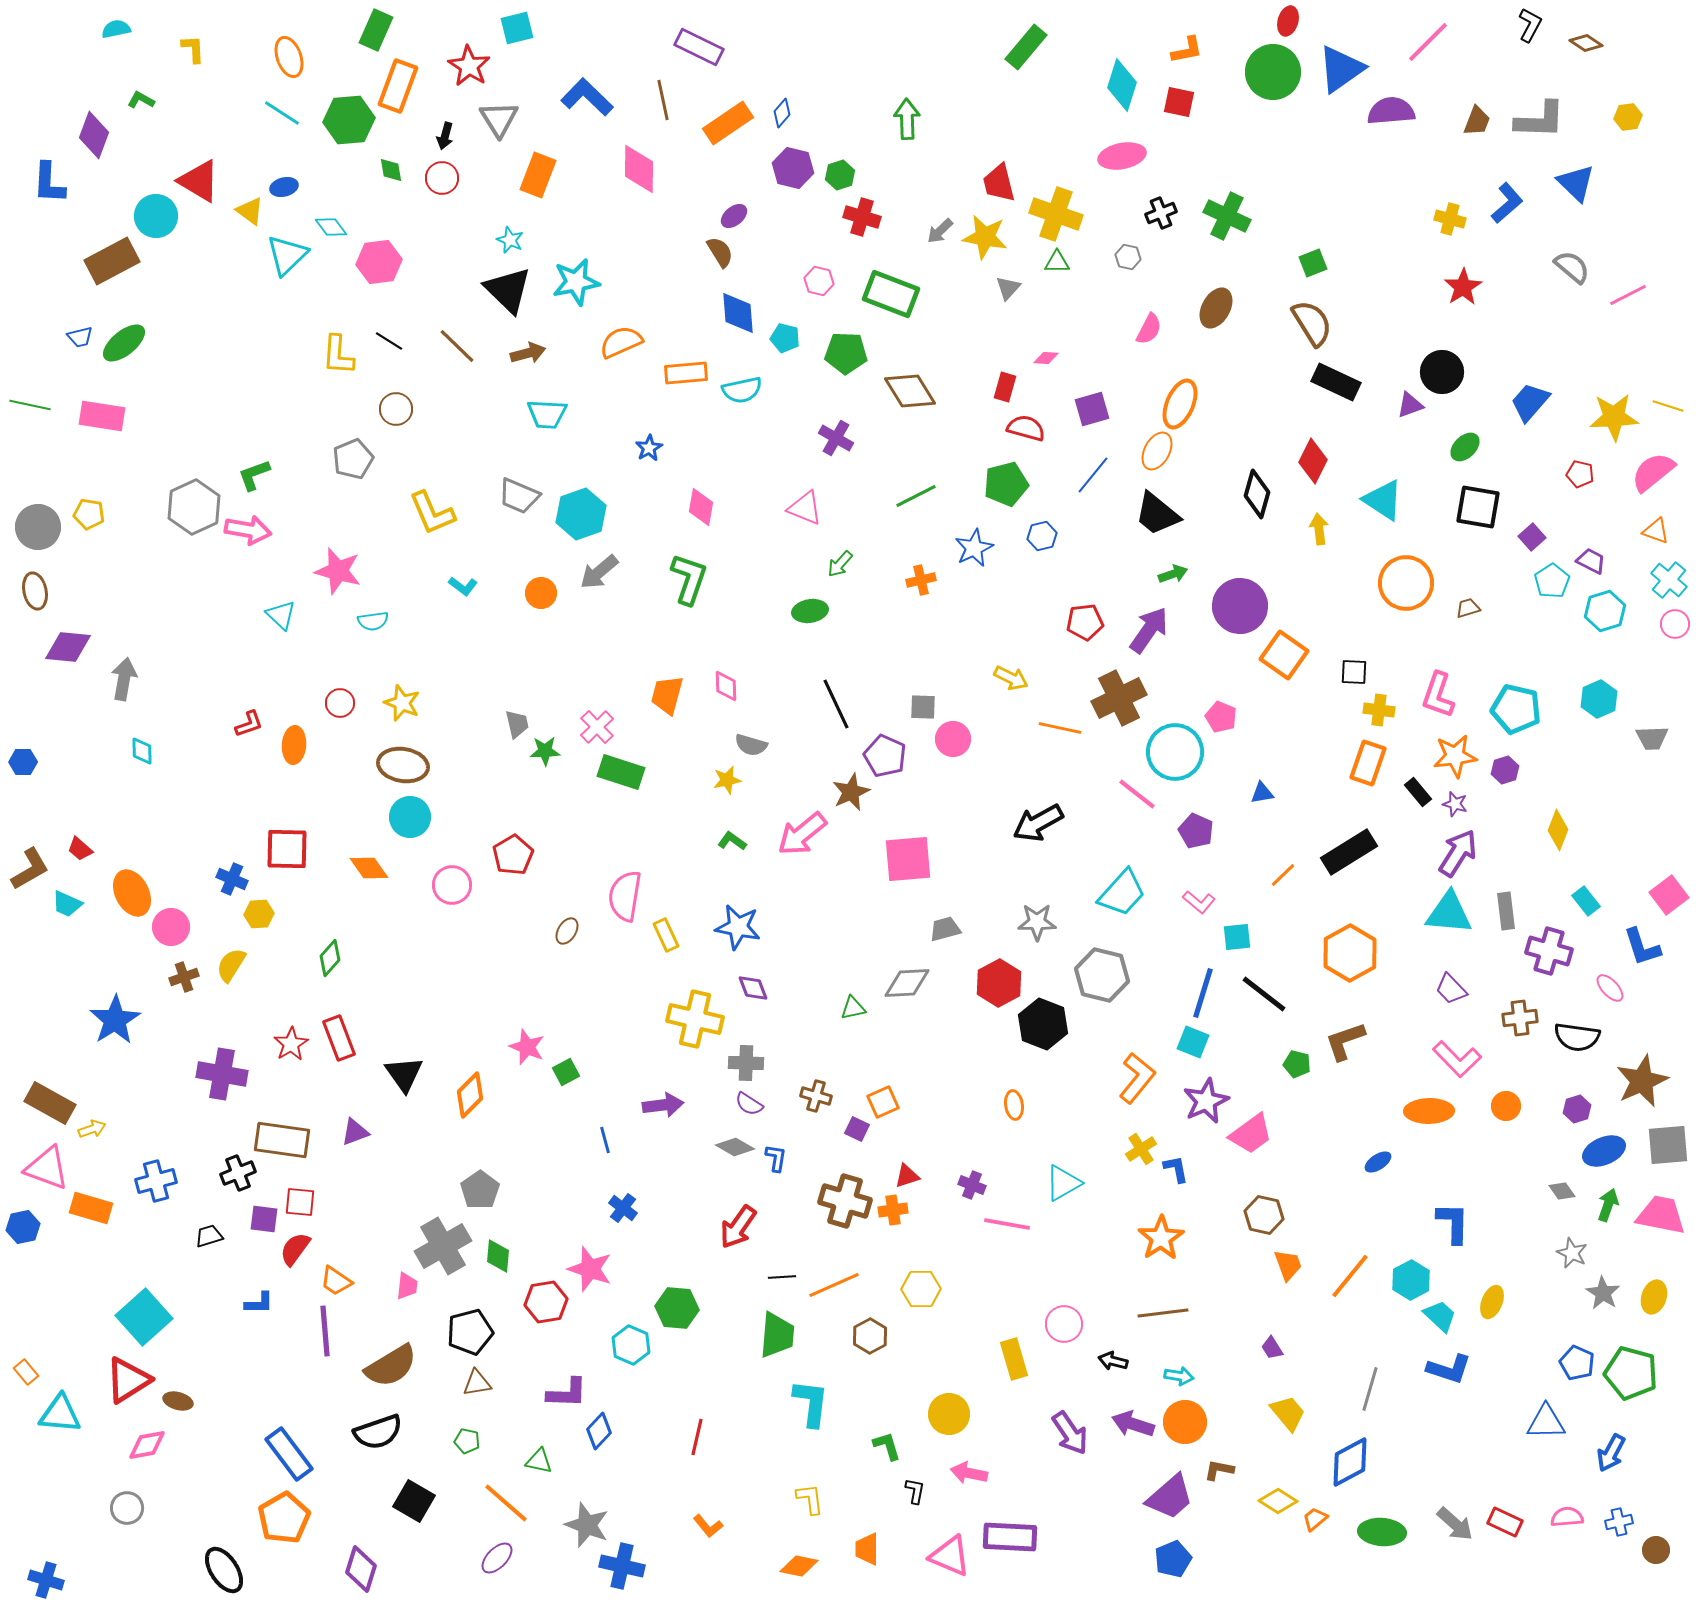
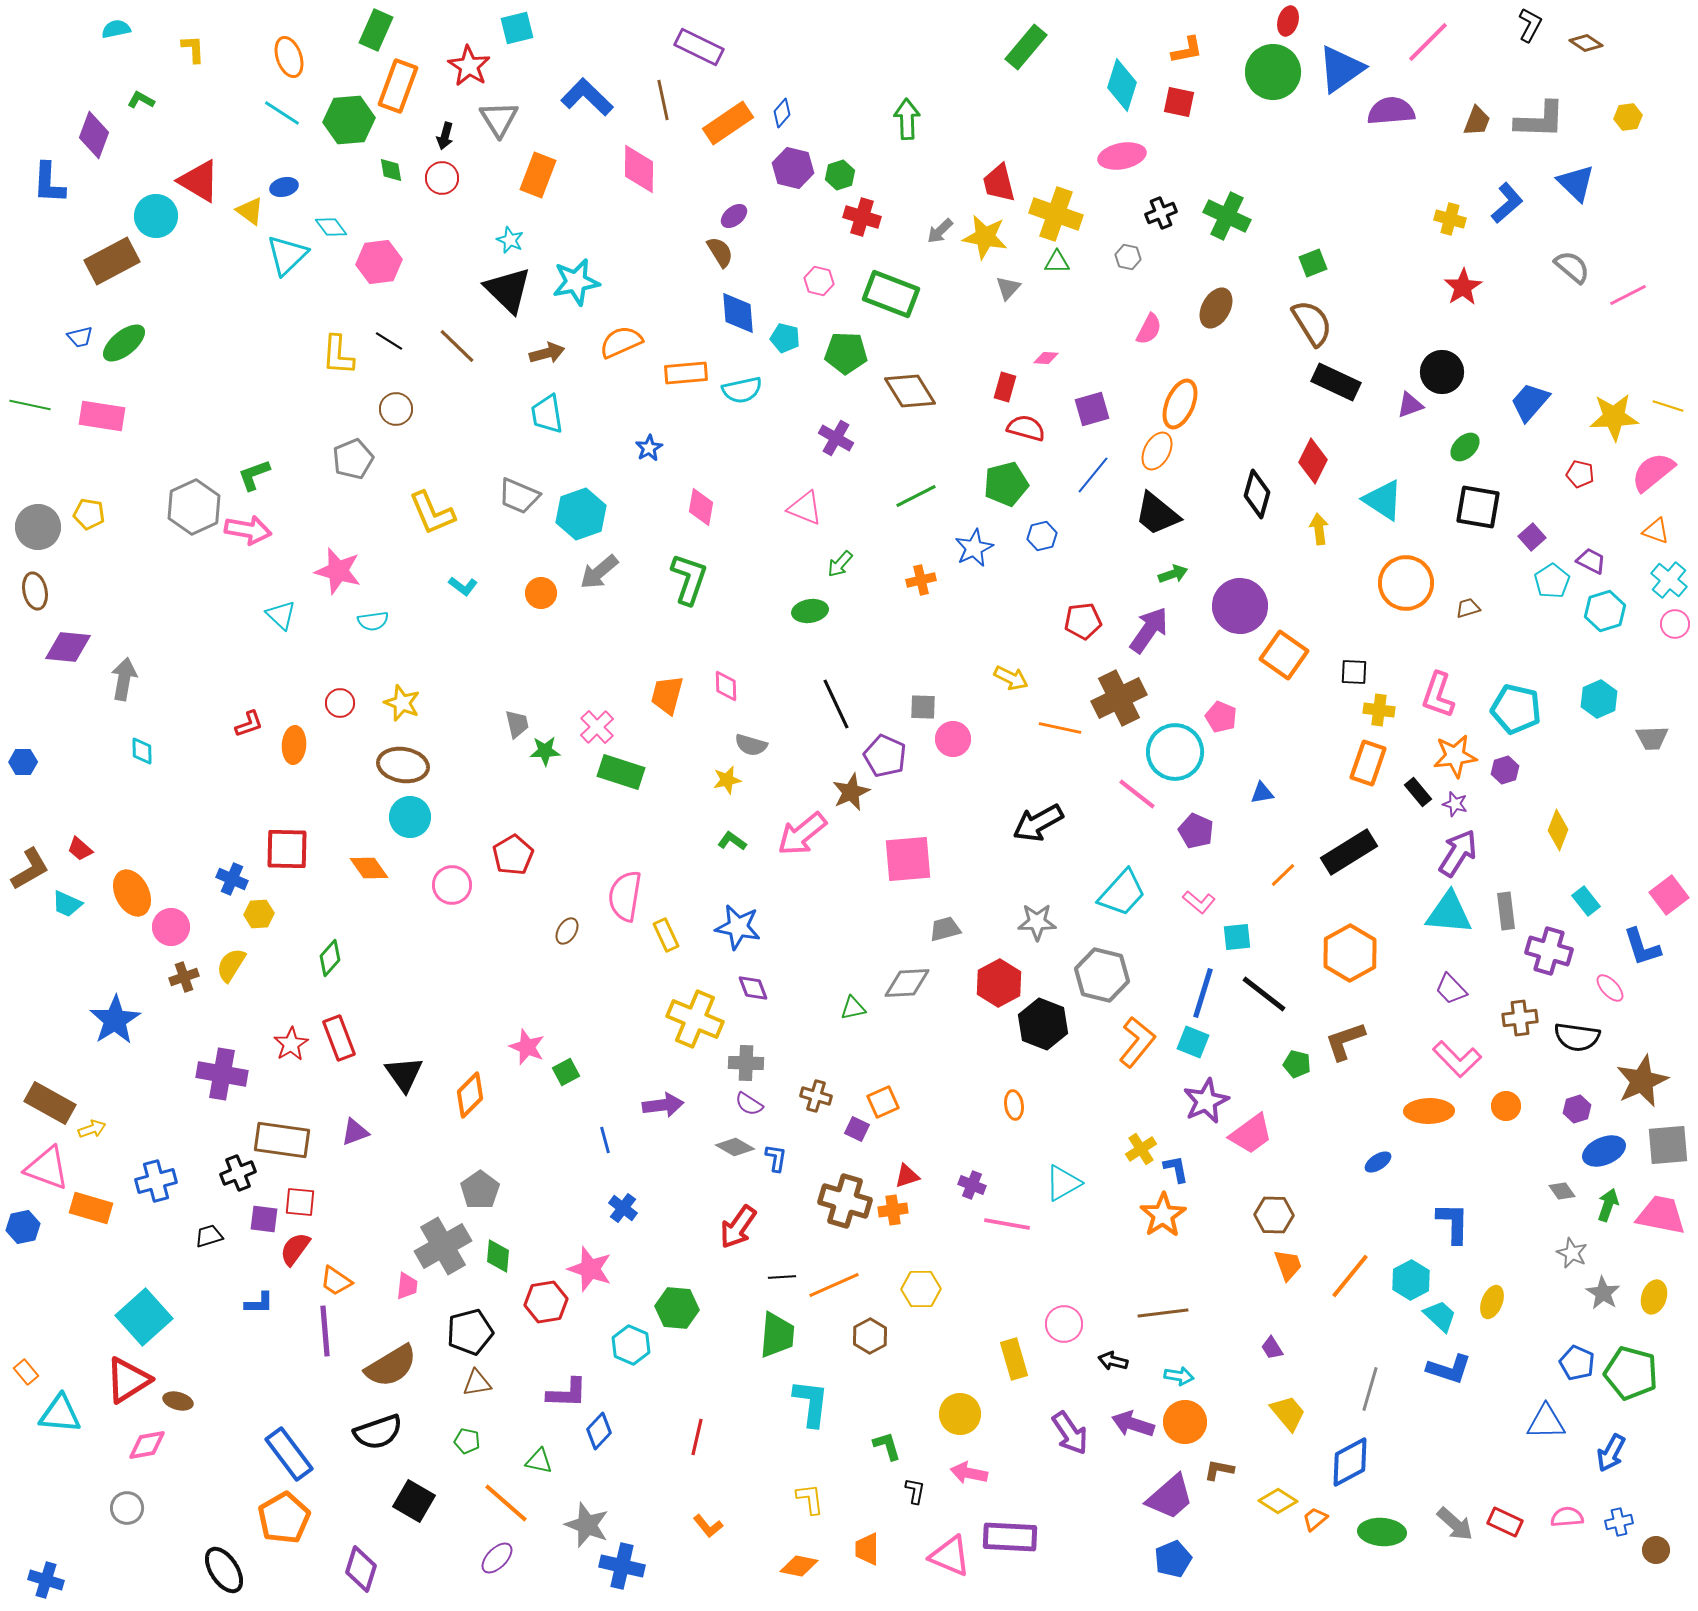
brown arrow at (528, 353): moved 19 px right
cyan trapezoid at (547, 414): rotated 78 degrees clockwise
red pentagon at (1085, 622): moved 2 px left, 1 px up
yellow cross at (695, 1019): rotated 10 degrees clockwise
orange L-shape at (1137, 1078): moved 36 px up
brown hexagon at (1264, 1215): moved 10 px right; rotated 12 degrees counterclockwise
orange star at (1161, 1238): moved 2 px right, 23 px up
yellow circle at (949, 1414): moved 11 px right
